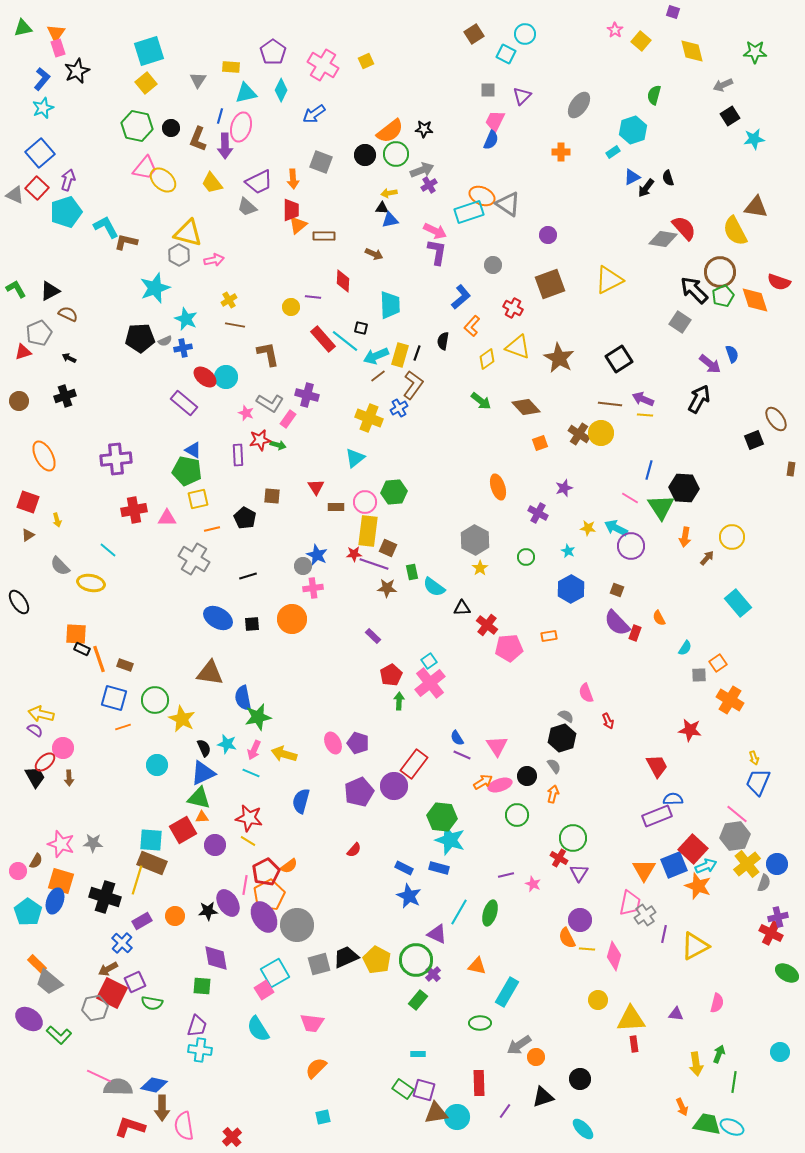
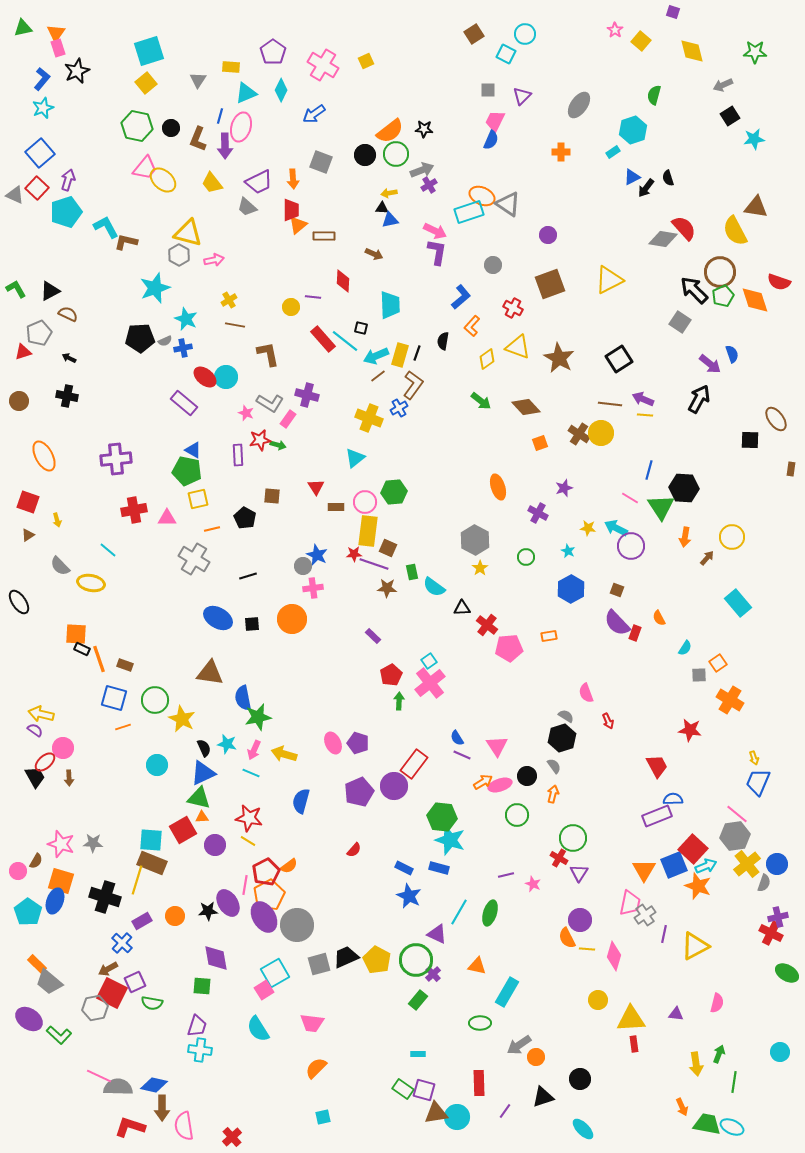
cyan triangle at (246, 93): rotated 10 degrees counterclockwise
black cross at (65, 396): moved 2 px right; rotated 30 degrees clockwise
black square at (754, 440): moved 4 px left; rotated 24 degrees clockwise
